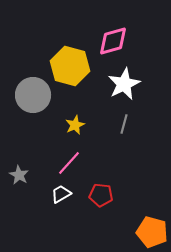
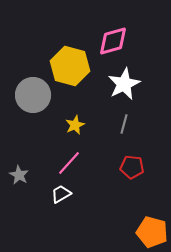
red pentagon: moved 31 px right, 28 px up
